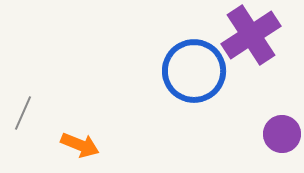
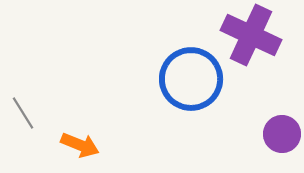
purple cross: rotated 32 degrees counterclockwise
blue circle: moved 3 px left, 8 px down
gray line: rotated 56 degrees counterclockwise
